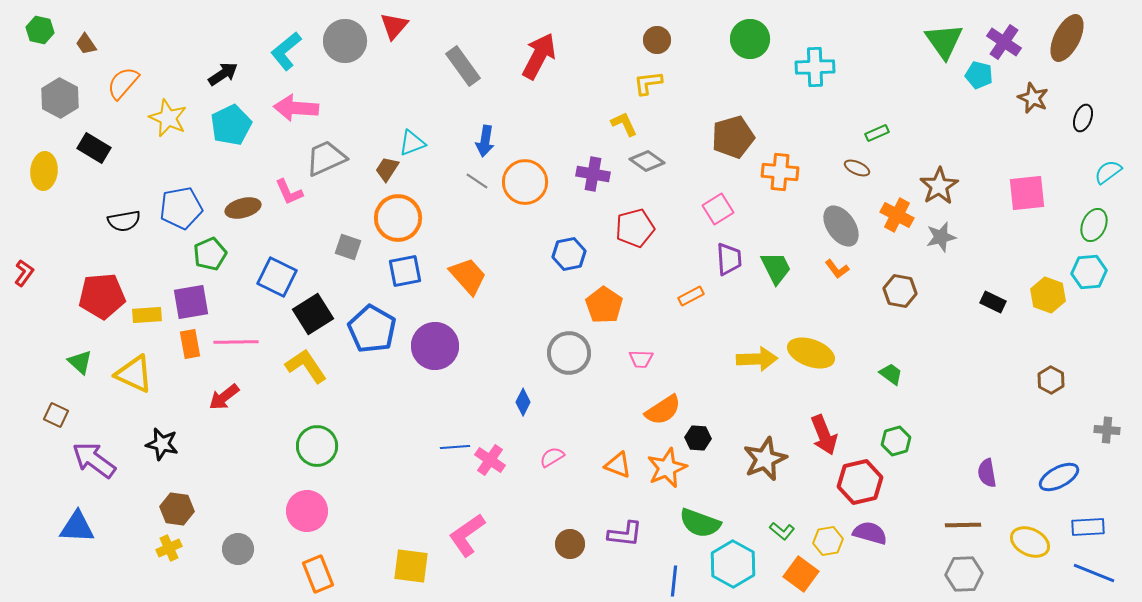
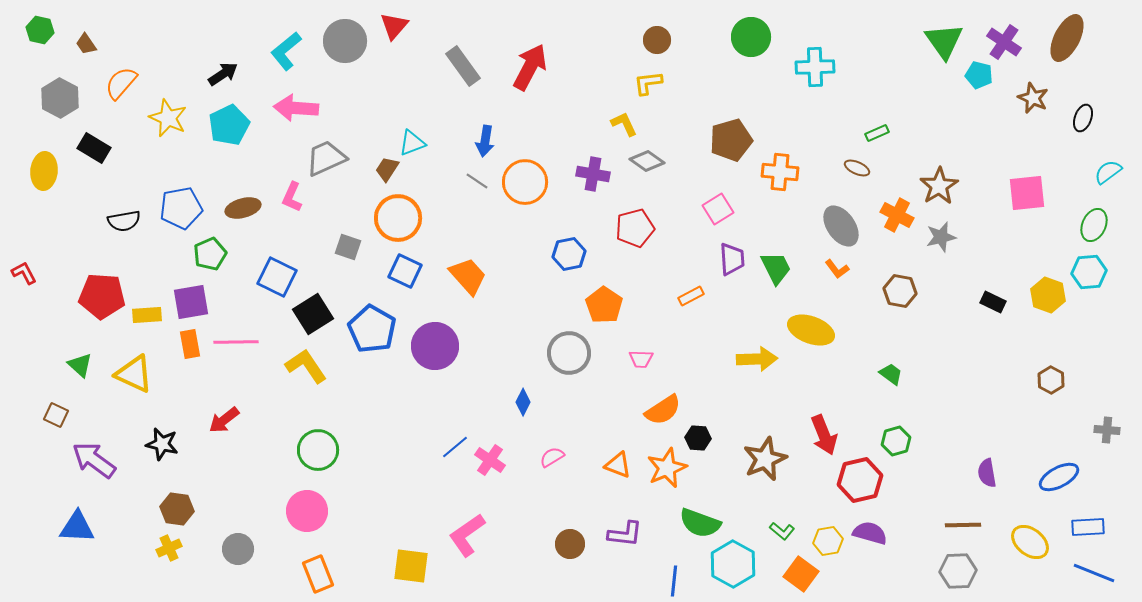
green circle at (750, 39): moved 1 px right, 2 px up
red arrow at (539, 56): moved 9 px left, 11 px down
orange semicircle at (123, 83): moved 2 px left
cyan pentagon at (231, 125): moved 2 px left
brown pentagon at (733, 137): moved 2 px left, 3 px down
pink L-shape at (289, 192): moved 3 px right, 5 px down; rotated 48 degrees clockwise
purple trapezoid at (729, 259): moved 3 px right
blue square at (405, 271): rotated 36 degrees clockwise
red L-shape at (24, 273): rotated 64 degrees counterclockwise
red pentagon at (102, 296): rotated 9 degrees clockwise
yellow ellipse at (811, 353): moved 23 px up
green triangle at (80, 362): moved 3 px down
red arrow at (224, 397): moved 23 px down
green circle at (317, 446): moved 1 px right, 4 px down
blue line at (455, 447): rotated 36 degrees counterclockwise
red hexagon at (860, 482): moved 2 px up
yellow ellipse at (1030, 542): rotated 12 degrees clockwise
gray hexagon at (964, 574): moved 6 px left, 3 px up
